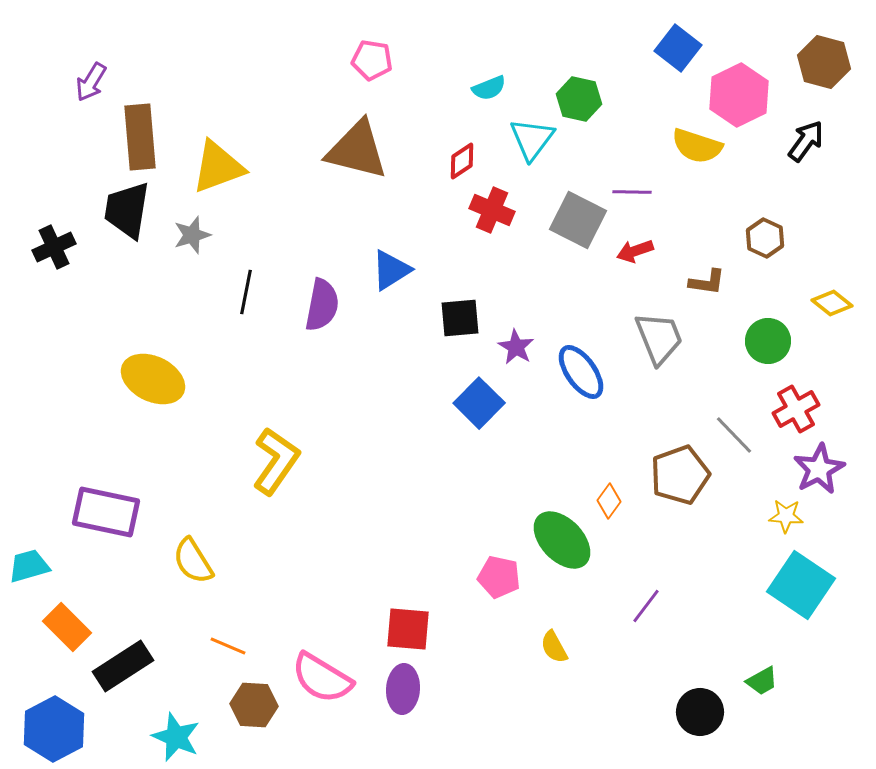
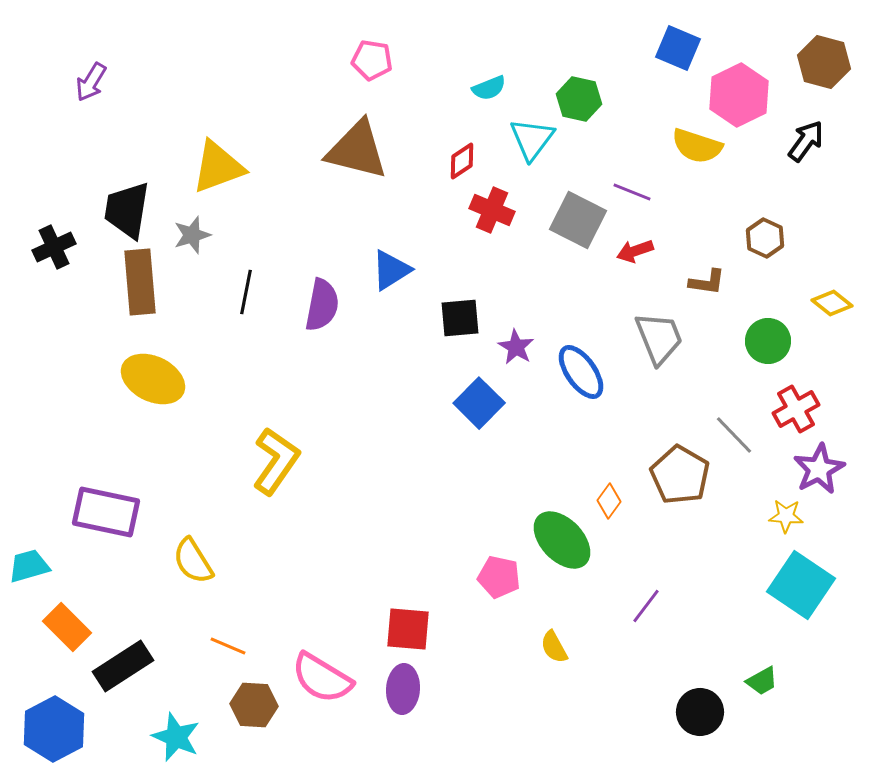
blue square at (678, 48): rotated 15 degrees counterclockwise
brown rectangle at (140, 137): moved 145 px down
purple line at (632, 192): rotated 21 degrees clockwise
brown pentagon at (680, 475): rotated 22 degrees counterclockwise
